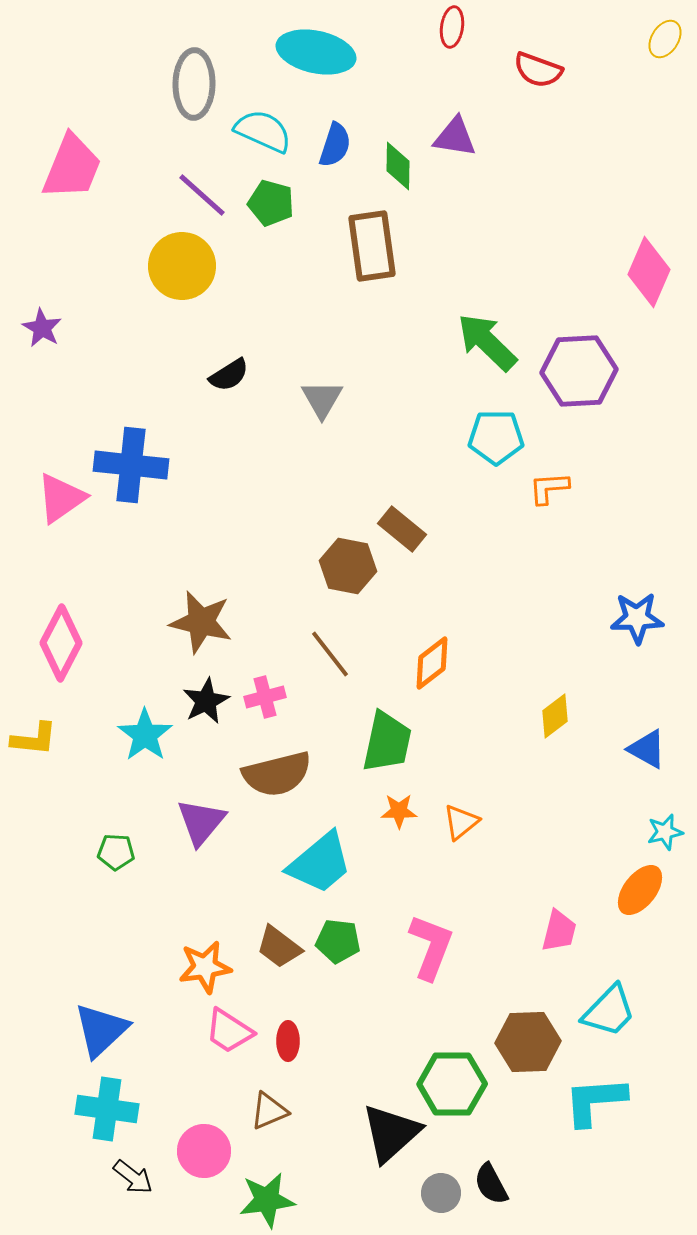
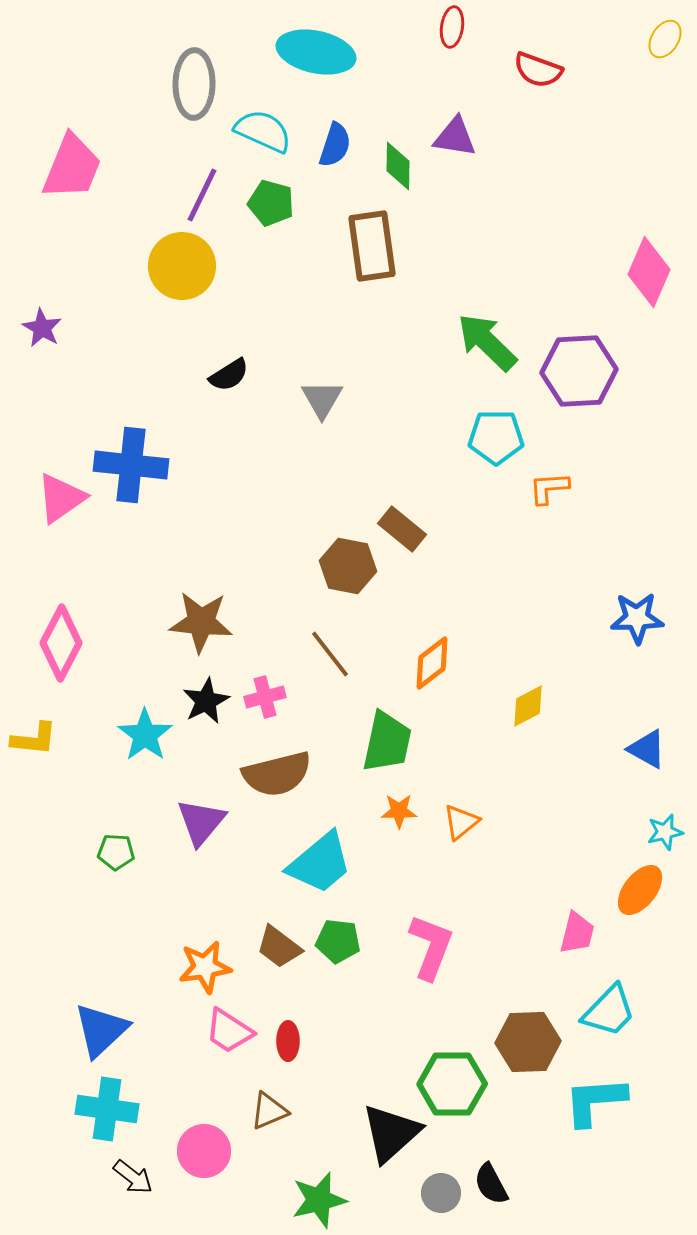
purple line at (202, 195): rotated 74 degrees clockwise
brown star at (201, 622): rotated 8 degrees counterclockwise
yellow diamond at (555, 716): moved 27 px left, 10 px up; rotated 9 degrees clockwise
pink trapezoid at (559, 931): moved 18 px right, 2 px down
green star at (267, 1200): moved 52 px right; rotated 6 degrees counterclockwise
